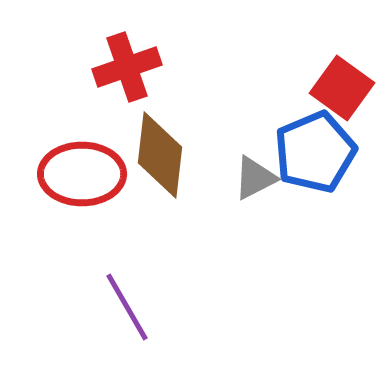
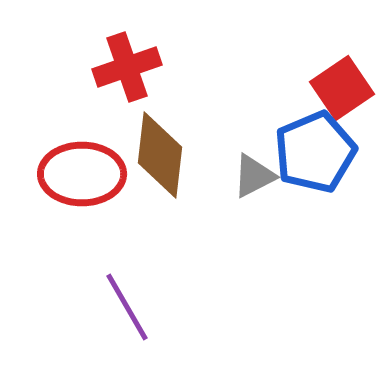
red square: rotated 20 degrees clockwise
gray triangle: moved 1 px left, 2 px up
